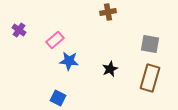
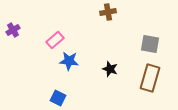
purple cross: moved 6 px left; rotated 24 degrees clockwise
black star: rotated 28 degrees counterclockwise
